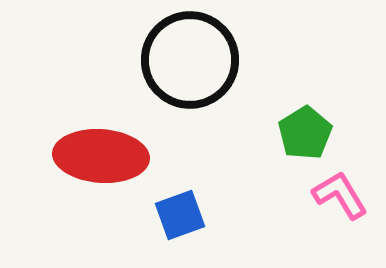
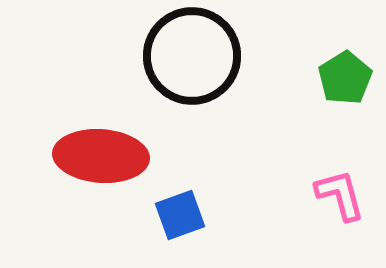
black circle: moved 2 px right, 4 px up
green pentagon: moved 40 px right, 55 px up
pink L-shape: rotated 16 degrees clockwise
